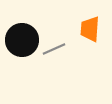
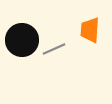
orange trapezoid: moved 1 px down
